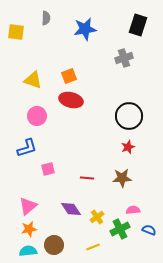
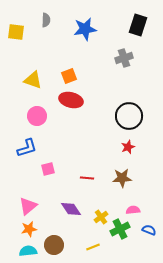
gray semicircle: moved 2 px down
yellow cross: moved 4 px right
